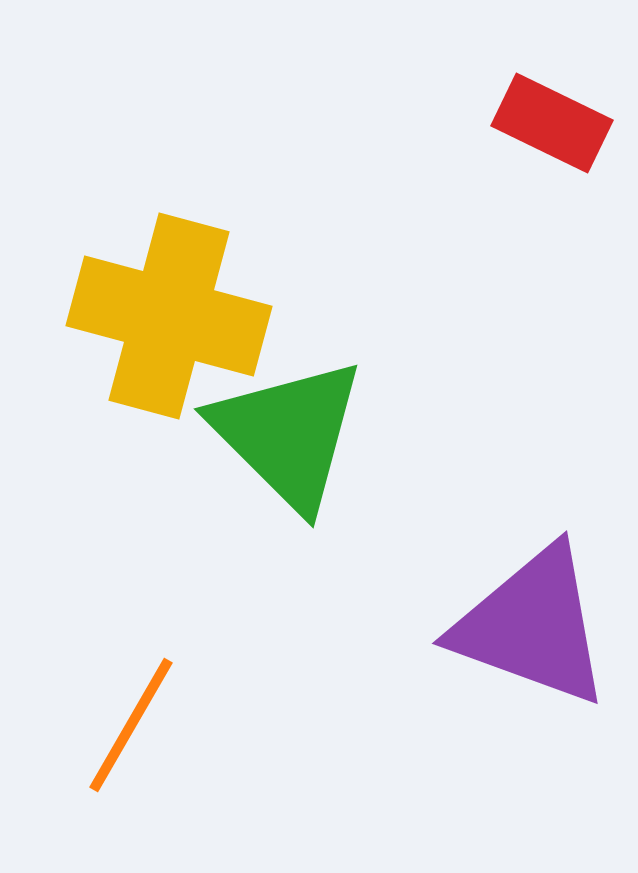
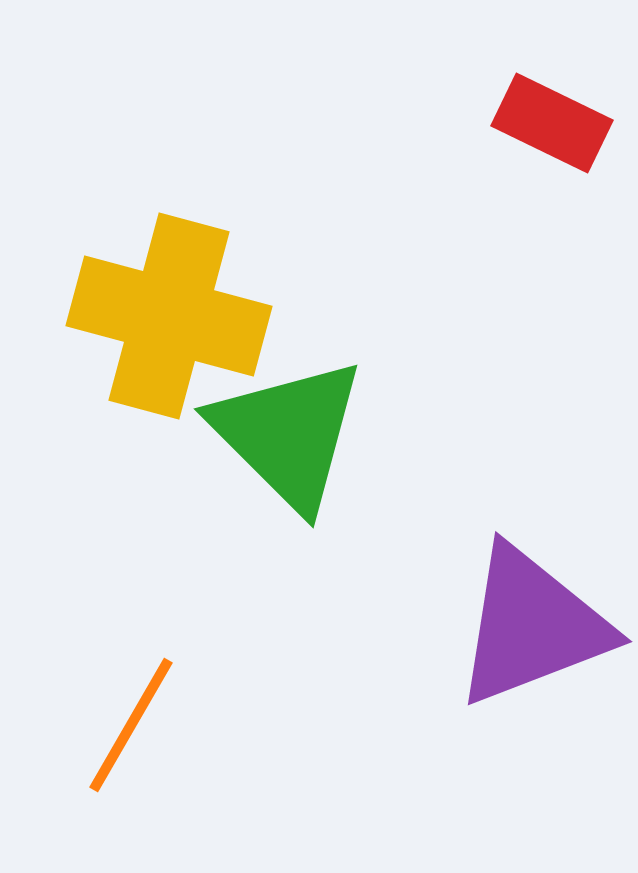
purple triangle: rotated 41 degrees counterclockwise
